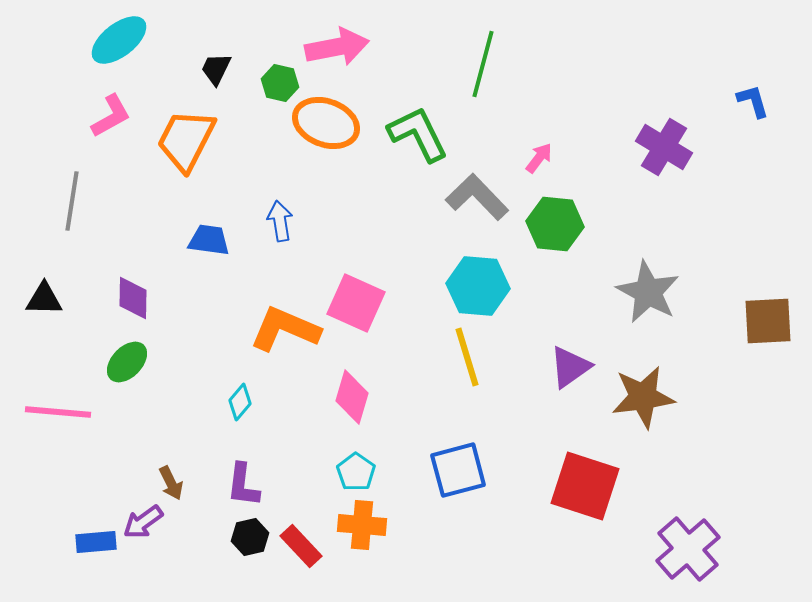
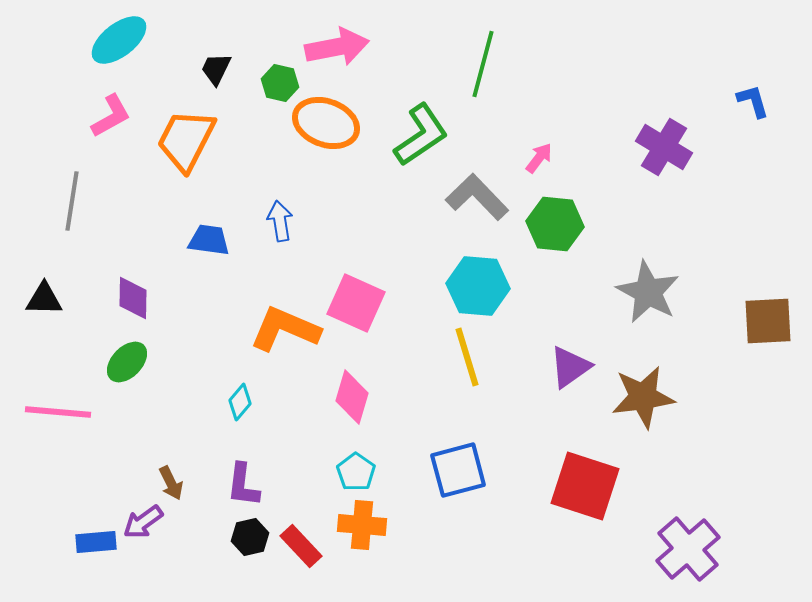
green L-shape at (418, 134): moved 3 px right, 1 px down; rotated 82 degrees clockwise
